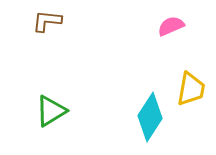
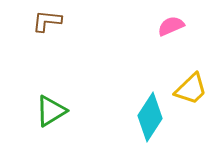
yellow trapezoid: rotated 36 degrees clockwise
